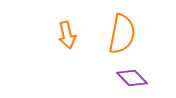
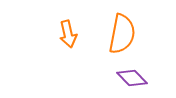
orange arrow: moved 1 px right, 1 px up
